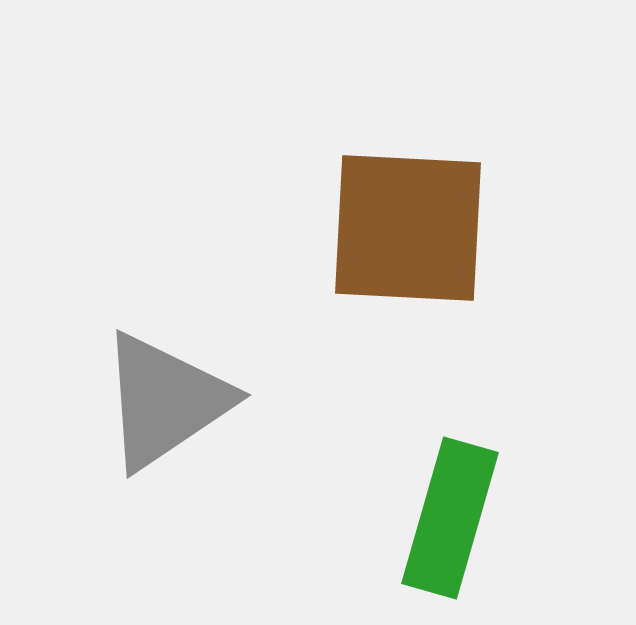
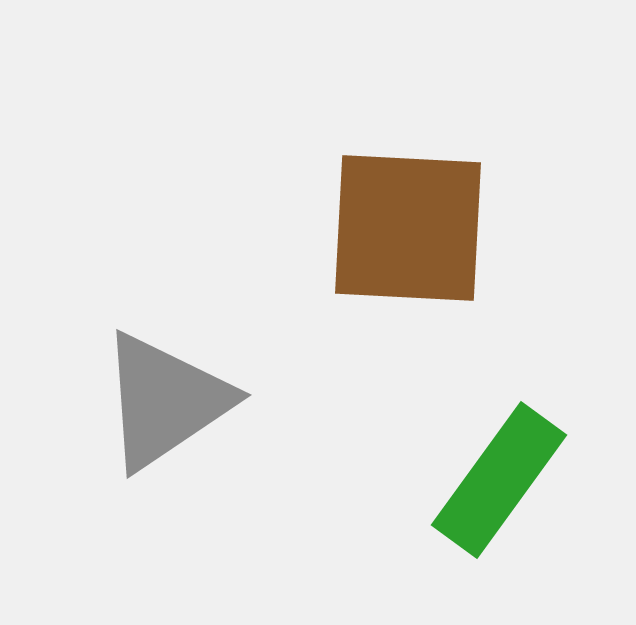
green rectangle: moved 49 px right, 38 px up; rotated 20 degrees clockwise
